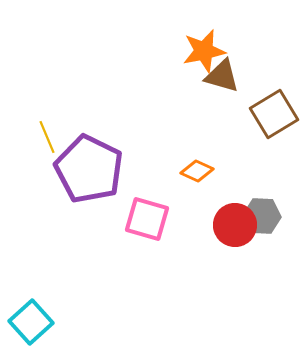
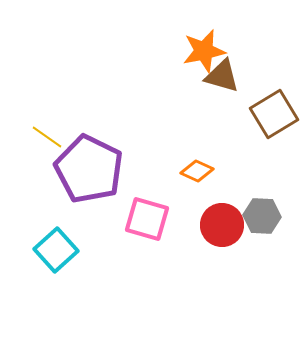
yellow line: rotated 32 degrees counterclockwise
red circle: moved 13 px left
cyan square: moved 25 px right, 72 px up
